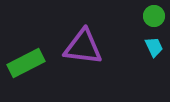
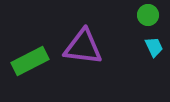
green circle: moved 6 px left, 1 px up
green rectangle: moved 4 px right, 2 px up
